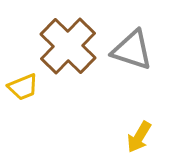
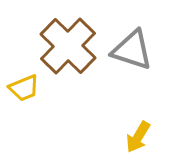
yellow trapezoid: moved 1 px right, 1 px down
yellow arrow: moved 1 px left
